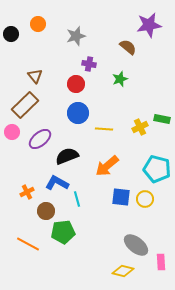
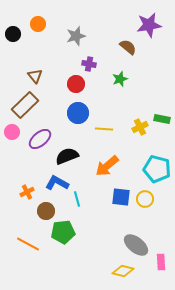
black circle: moved 2 px right
